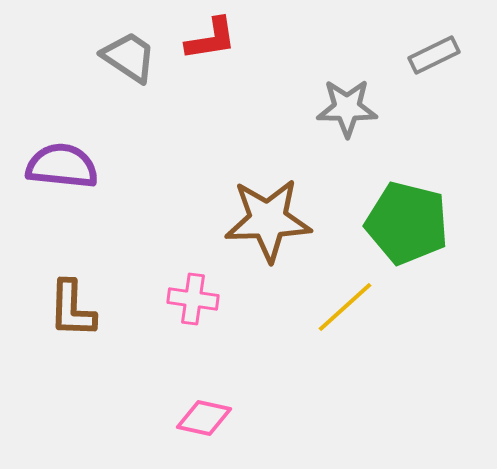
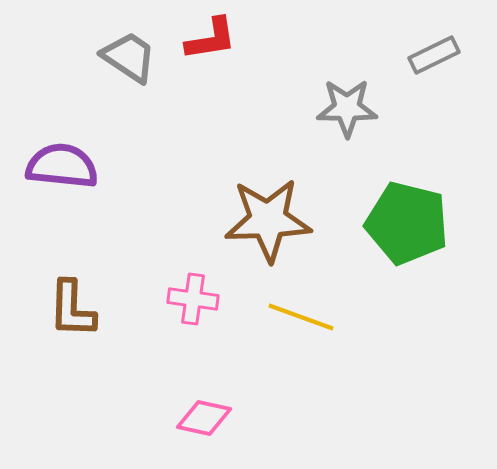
yellow line: moved 44 px left, 10 px down; rotated 62 degrees clockwise
